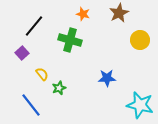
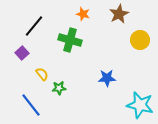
brown star: moved 1 px down
green star: rotated 16 degrees clockwise
